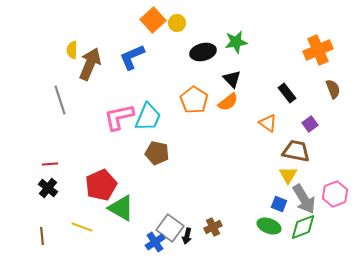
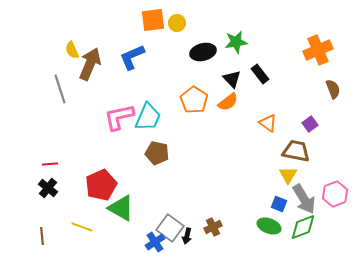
orange square: rotated 35 degrees clockwise
yellow semicircle: rotated 24 degrees counterclockwise
black rectangle: moved 27 px left, 19 px up
gray line: moved 11 px up
